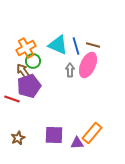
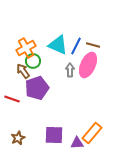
blue line: rotated 42 degrees clockwise
purple pentagon: moved 8 px right, 2 px down
